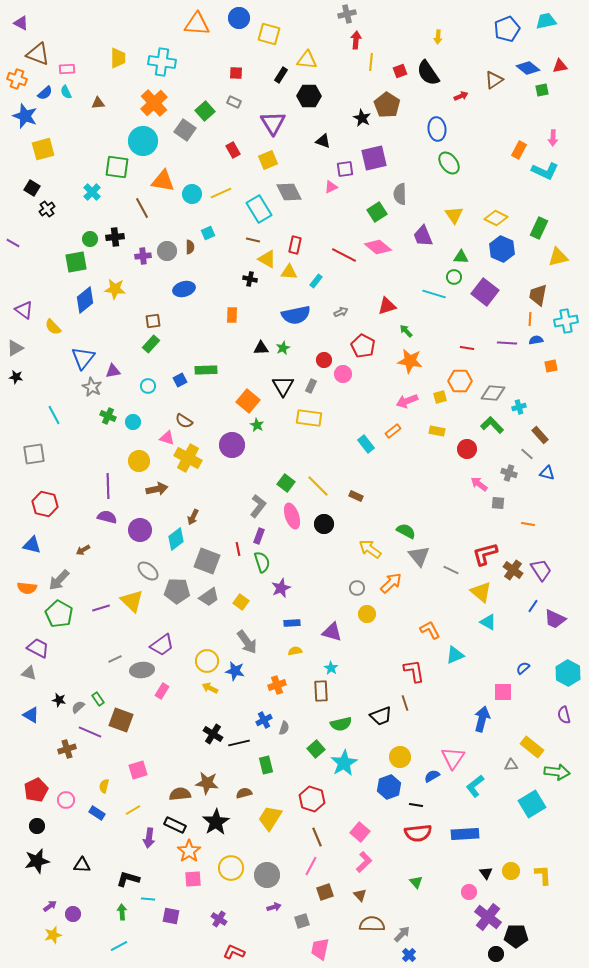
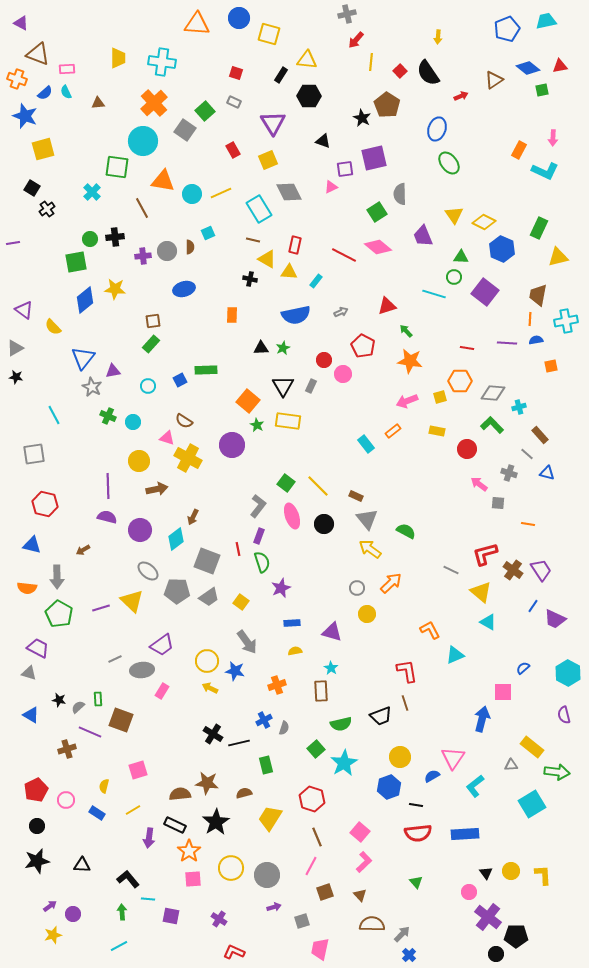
red arrow at (356, 40): rotated 144 degrees counterclockwise
red square at (400, 71): rotated 24 degrees counterclockwise
red square at (236, 73): rotated 16 degrees clockwise
blue ellipse at (437, 129): rotated 25 degrees clockwise
yellow diamond at (496, 218): moved 12 px left, 4 px down
purple line at (13, 243): rotated 40 degrees counterclockwise
yellow rectangle at (309, 418): moved 21 px left, 3 px down
gray triangle at (419, 556): moved 52 px left, 37 px up
gray arrow at (59, 580): moved 2 px left, 3 px up; rotated 45 degrees counterclockwise
red L-shape at (414, 671): moved 7 px left
green rectangle at (98, 699): rotated 32 degrees clockwise
black L-shape at (128, 879): rotated 35 degrees clockwise
